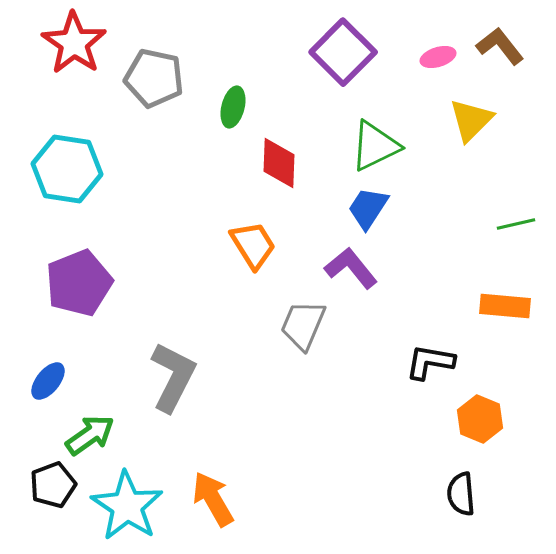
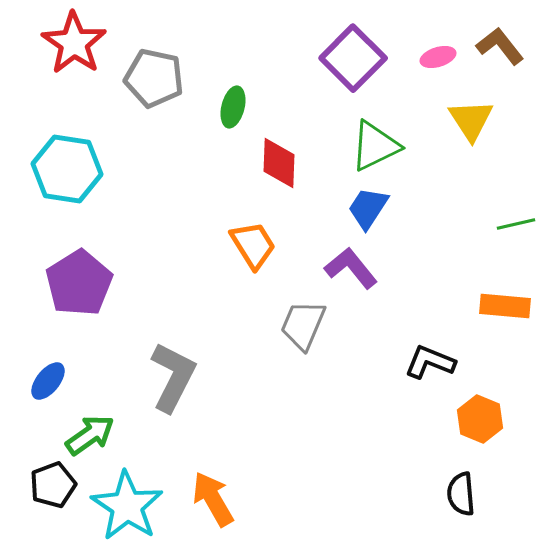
purple square: moved 10 px right, 6 px down
yellow triangle: rotated 18 degrees counterclockwise
purple pentagon: rotated 10 degrees counterclockwise
black L-shape: rotated 12 degrees clockwise
